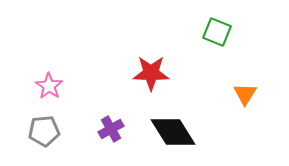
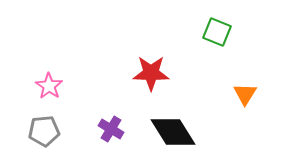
purple cross: rotated 30 degrees counterclockwise
